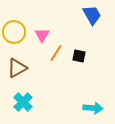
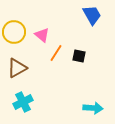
pink triangle: rotated 21 degrees counterclockwise
cyan cross: rotated 18 degrees clockwise
